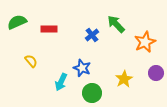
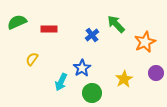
yellow semicircle: moved 1 px right, 2 px up; rotated 104 degrees counterclockwise
blue star: rotated 18 degrees clockwise
